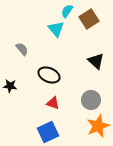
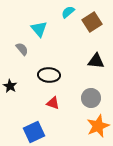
cyan semicircle: moved 1 px right, 1 px down; rotated 16 degrees clockwise
brown square: moved 3 px right, 3 px down
cyan triangle: moved 17 px left
black triangle: rotated 36 degrees counterclockwise
black ellipse: rotated 20 degrees counterclockwise
black star: rotated 24 degrees clockwise
gray circle: moved 2 px up
blue square: moved 14 px left
